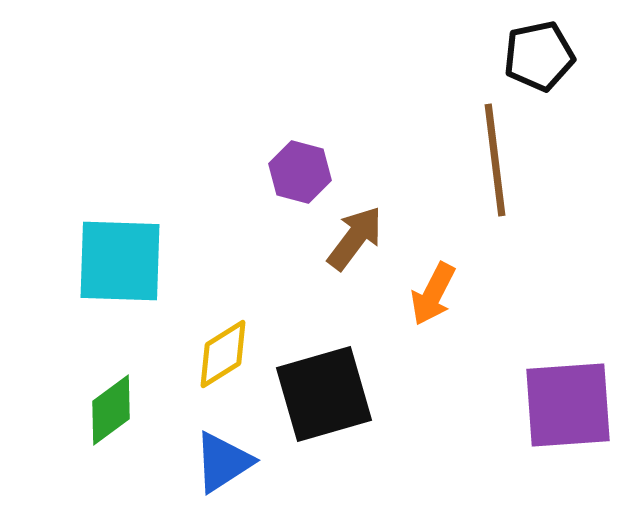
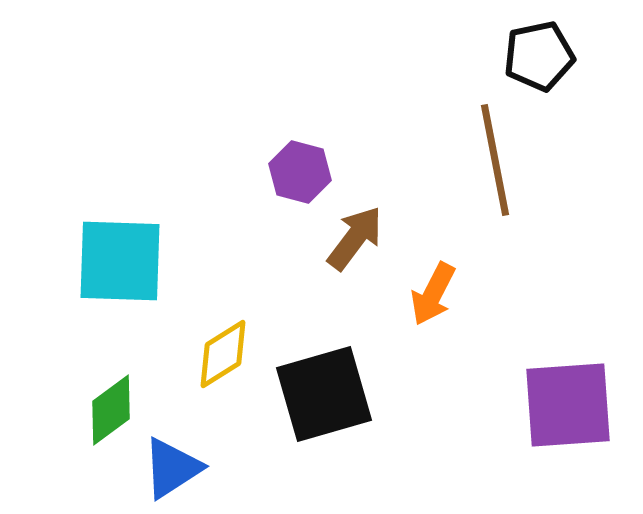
brown line: rotated 4 degrees counterclockwise
blue triangle: moved 51 px left, 6 px down
